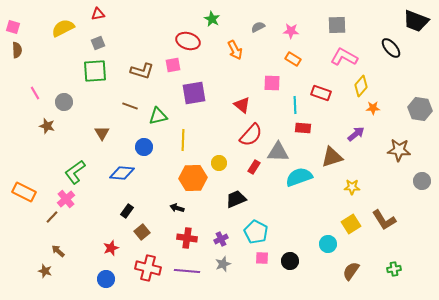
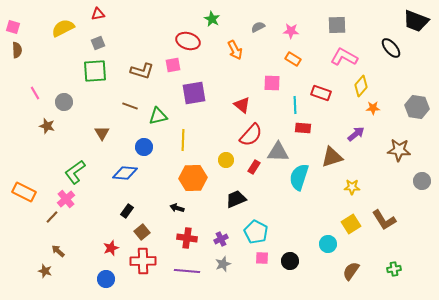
gray hexagon at (420, 109): moved 3 px left, 2 px up
yellow circle at (219, 163): moved 7 px right, 3 px up
blue diamond at (122, 173): moved 3 px right
cyan semicircle at (299, 177): rotated 52 degrees counterclockwise
red cross at (148, 268): moved 5 px left, 7 px up; rotated 15 degrees counterclockwise
